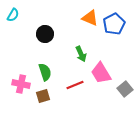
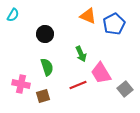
orange triangle: moved 2 px left, 2 px up
green semicircle: moved 2 px right, 5 px up
red line: moved 3 px right
